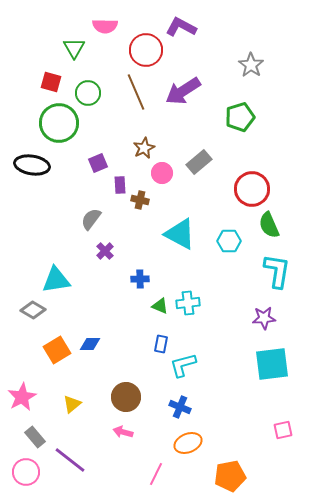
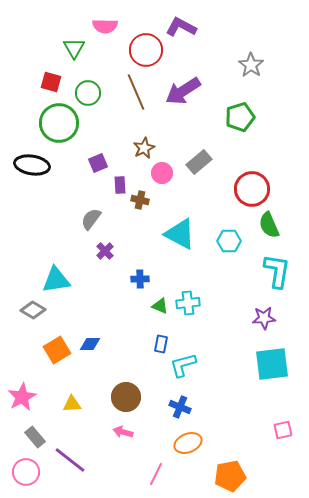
yellow triangle at (72, 404): rotated 36 degrees clockwise
